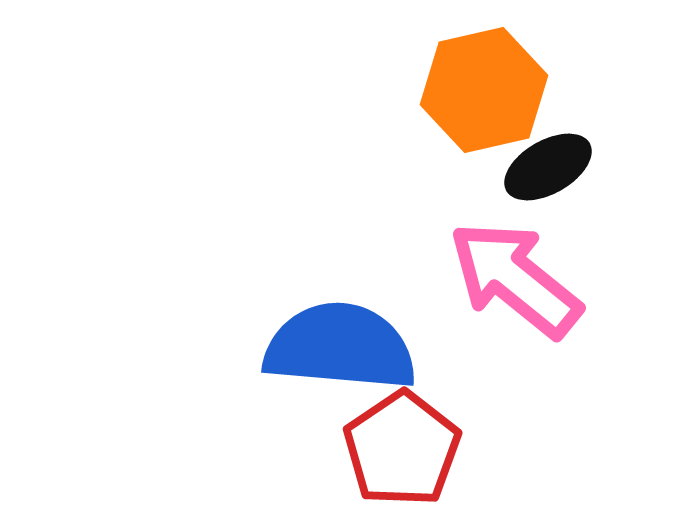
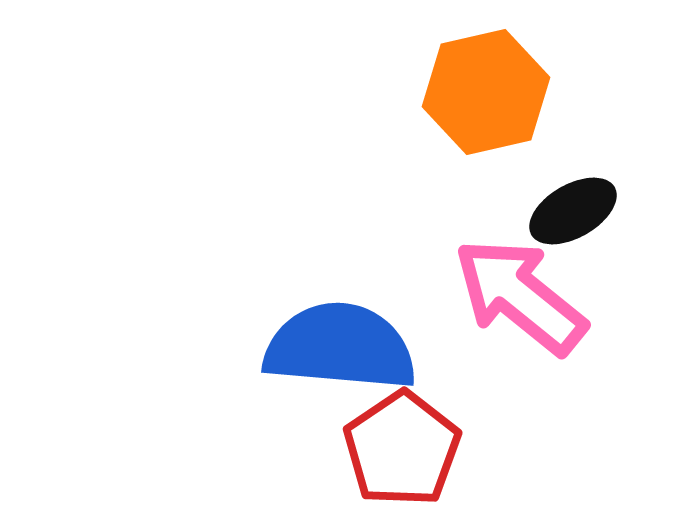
orange hexagon: moved 2 px right, 2 px down
black ellipse: moved 25 px right, 44 px down
pink arrow: moved 5 px right, 17 px down
